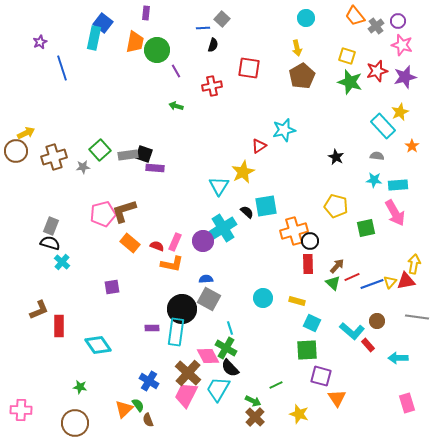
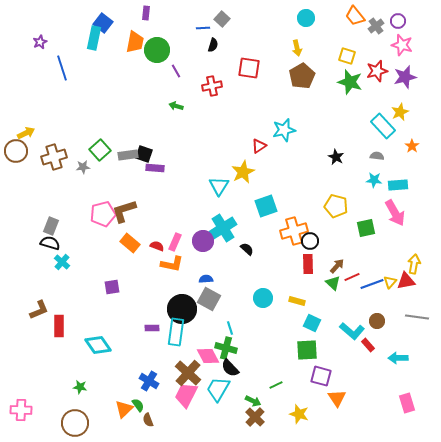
cyan square at (266, 206): rotated 10 degrees counterclockwise
black semicircle at (247, 212): moved 37 px down
green cross at (226, 348): rotated 15 degrees counterclockwise
